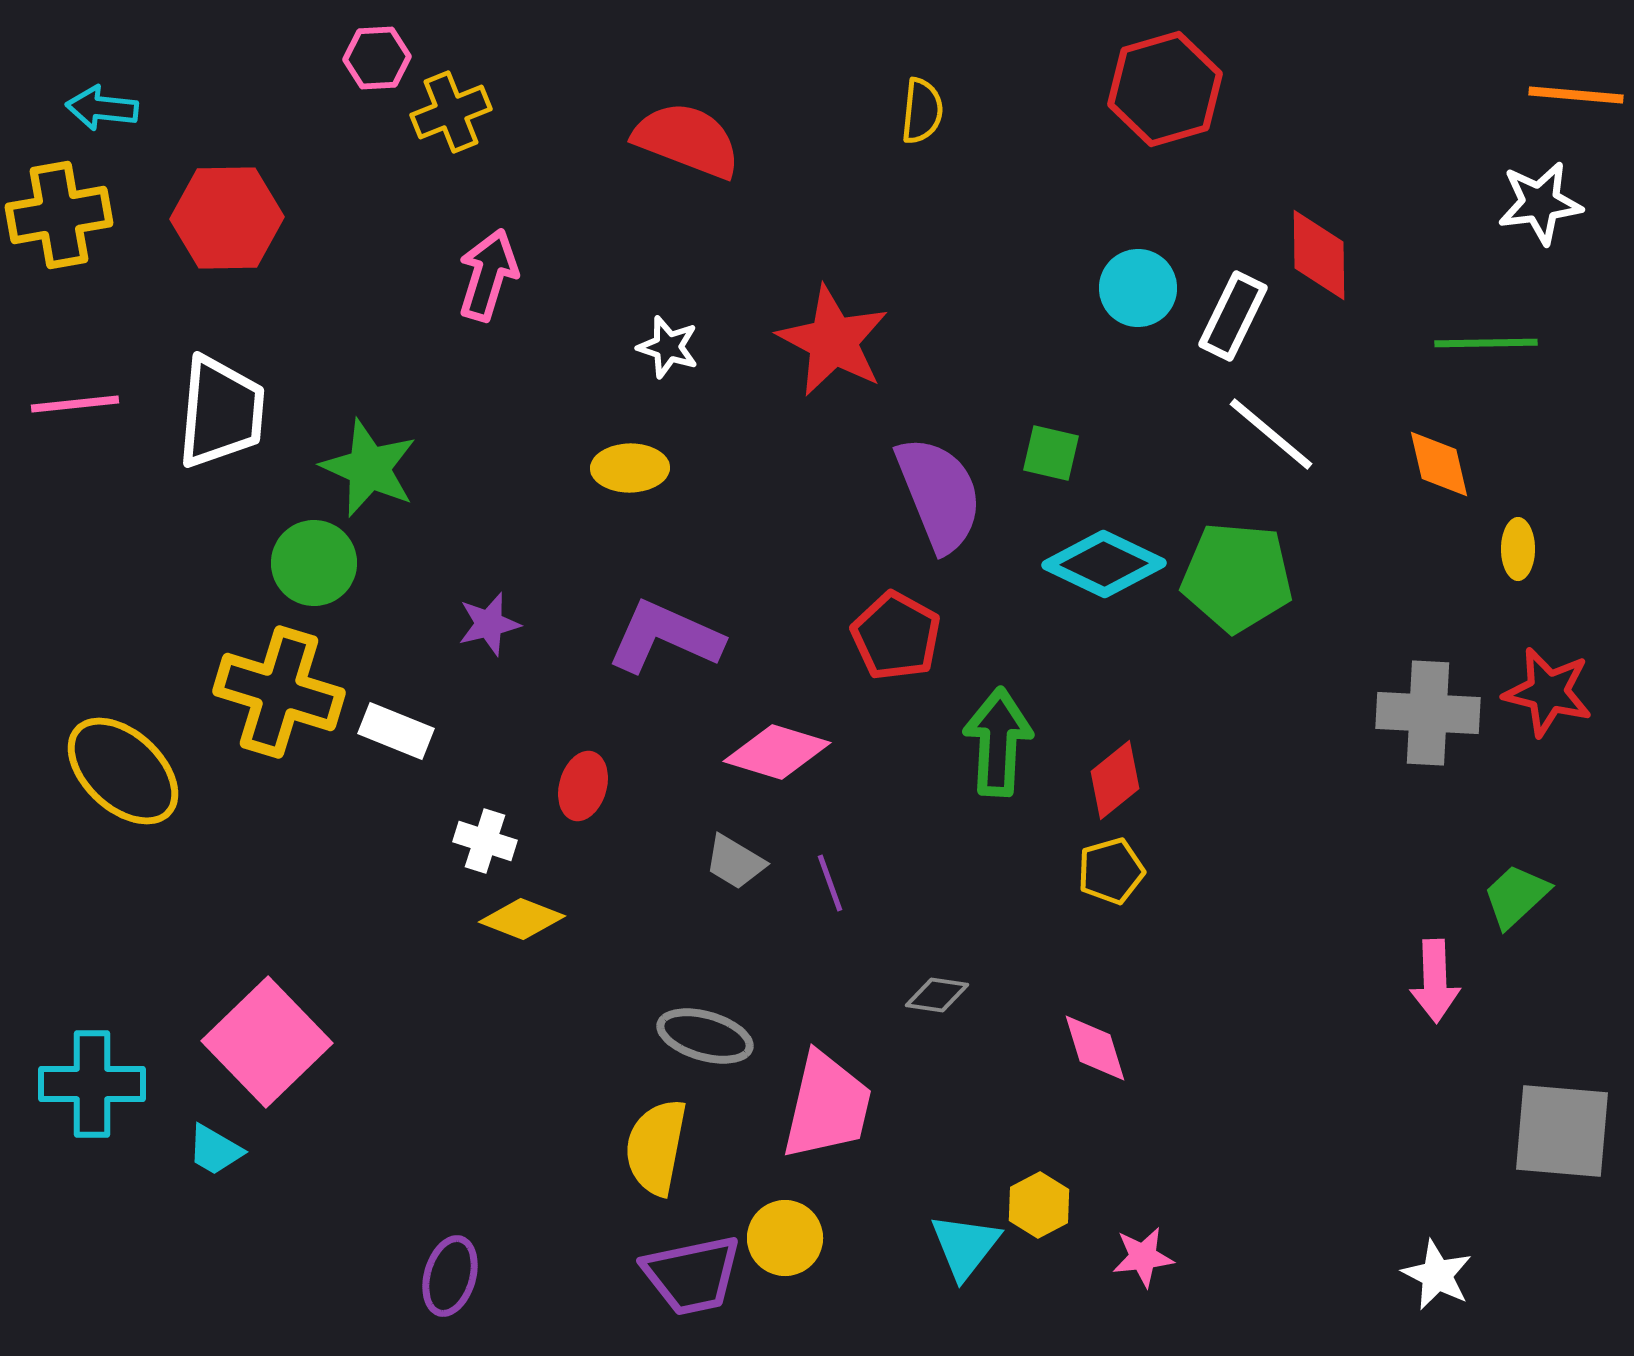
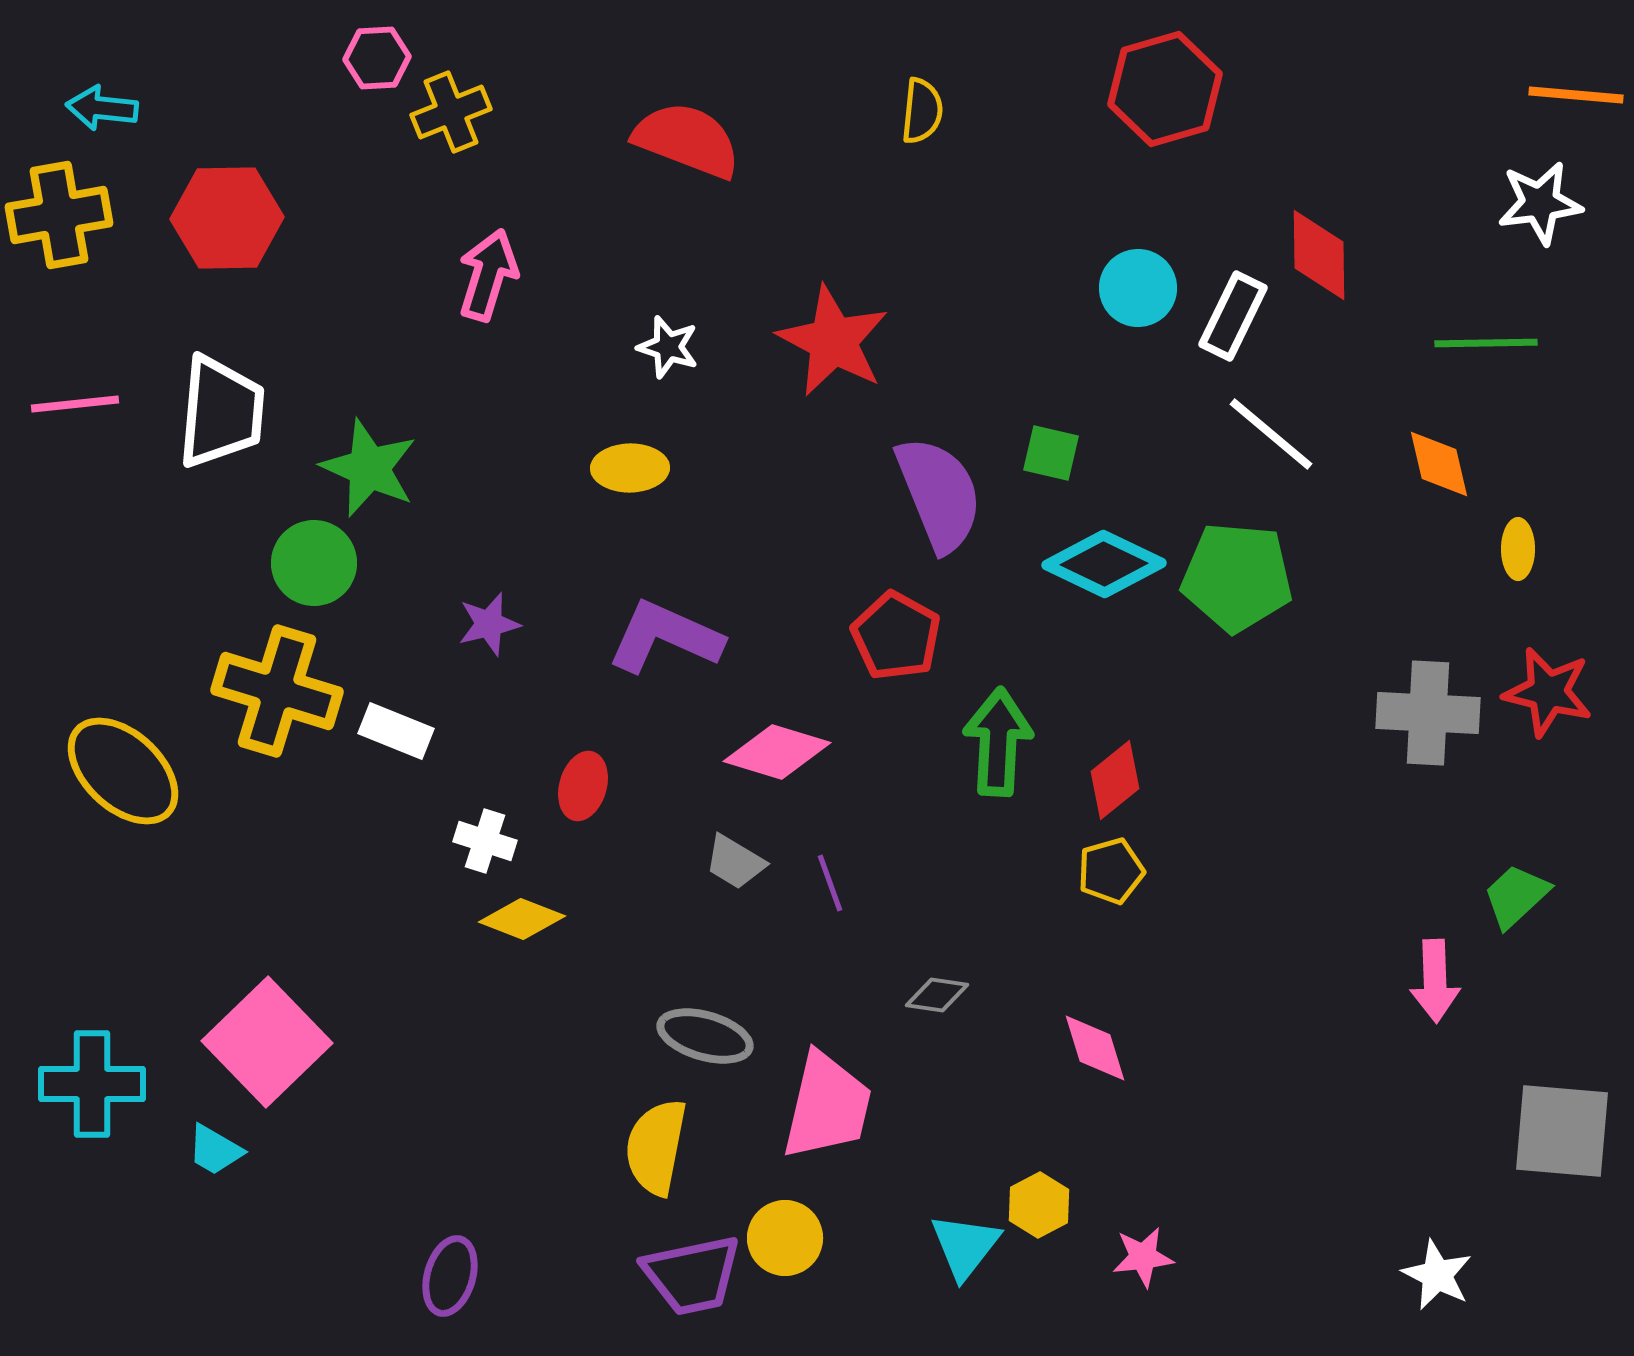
yellow cross at (279, 692): moved 2 px left, 1 px up
